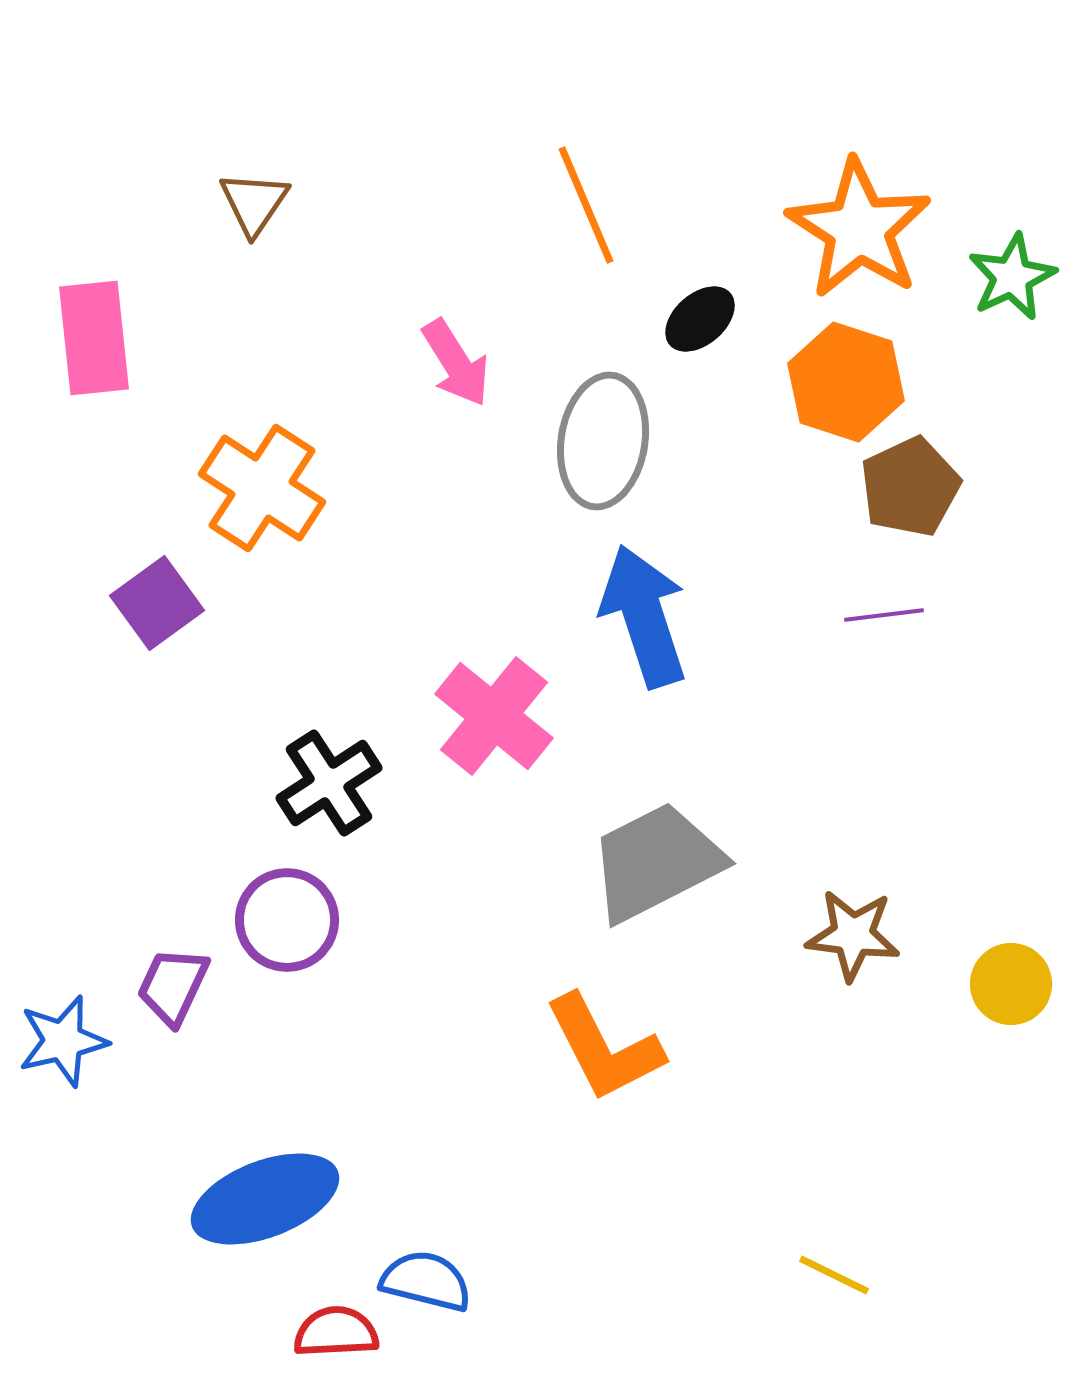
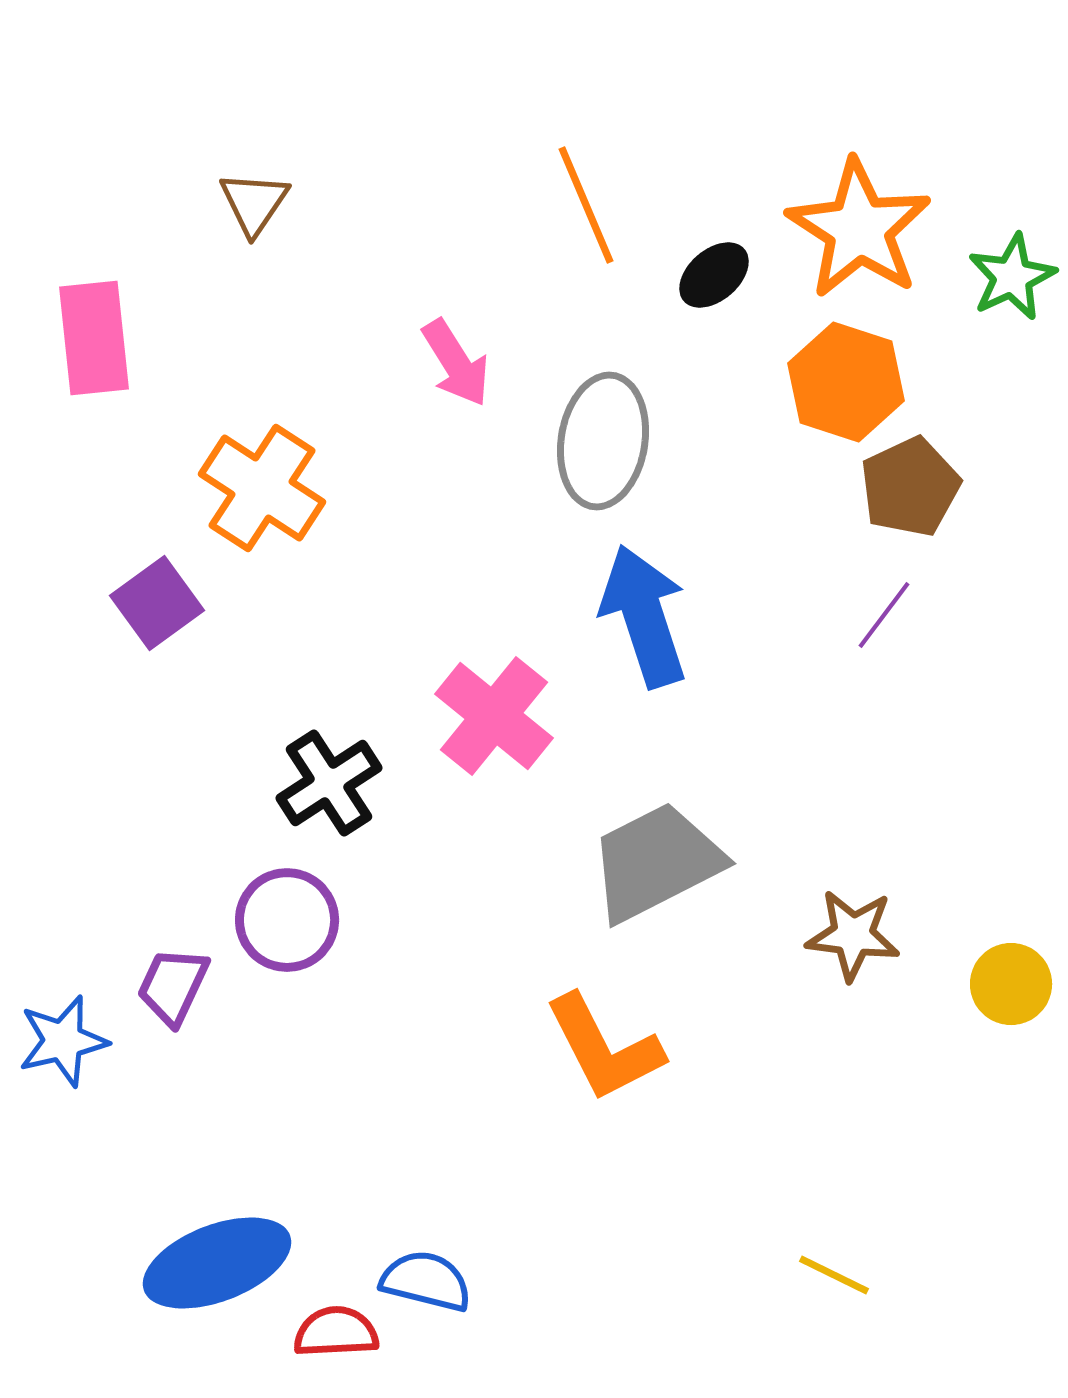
black ellipse: moved 14 px right, 44 px up
purple line: rotated 46 degrees counterclockwise
blue ellipse: moved 48 px left, 64 px down
